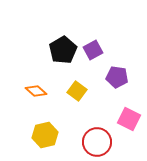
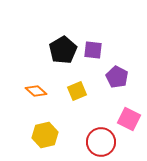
purple square: rotated 36 degrees clockwise
purple pentagon: rotated 20 degrees clockwise
yellow square: rotated 30 degrees clockwise
red circle: moved 4 px right
